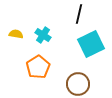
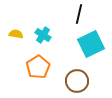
brown circle: moved 1 px left, 3 px up
